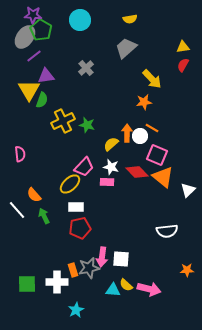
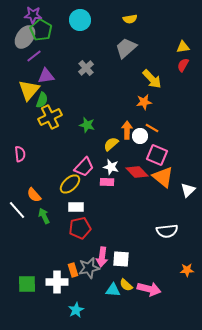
yellow triangle at (29, 90): rotated 10 degrees clockwise
yellow cross at (63, 121): moved 13 px left, 4 px up
orange arrow at (127, 133): moved 3 px up
